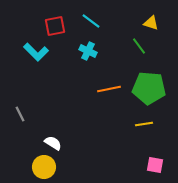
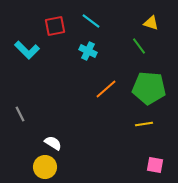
cyan L-shape: moved 9 px left, 2 px up
orange line: moved 3 px left; rotated 30 degrees counterclockwise
yellow circle: moved 1 px right
